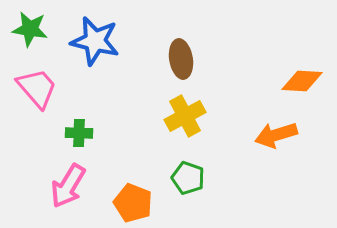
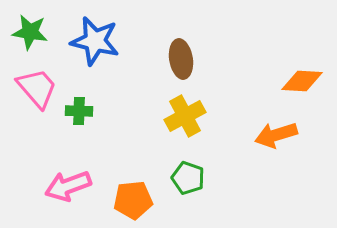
green star: moved 3 px down
green cross: moved 22 px up
pink arrow: rotated 39 degrees clockwise
orange pentagon: moved 3 px up; rotated 27 degrees counterclockwise
